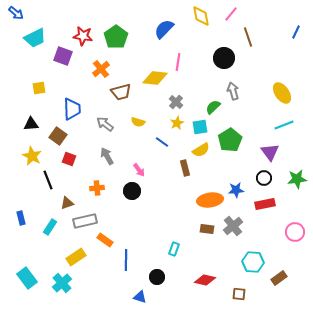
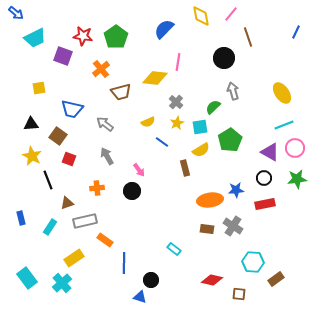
blue trapezoid at (72, 109): rotated 105 degrees clockwise
yellow semicircle at (138, 122): moved 10 px right; rotated 40 degrees counterclockwise
purple triangle at (270, 152): rotated 24 degrees counterclockwise
gray cross at (233, 226): rotated 18 degrees counterclockwise
pink circle at (295, 232): moved 84 px up
cyan rectangle at (174, 249): rotated 72 degrees counterclockwise
yellow rectangle at (76, 257): moved 2 px left, 1 px down
blue line at (126, 260): moved 2 px left, 3 px down
black circle at (157, 277): moved 6 px left, 3 px down
brown rectangle at (279, 278): moved 3 px left, 1 px down
red diamond at (205, 280): moved 7 px right
